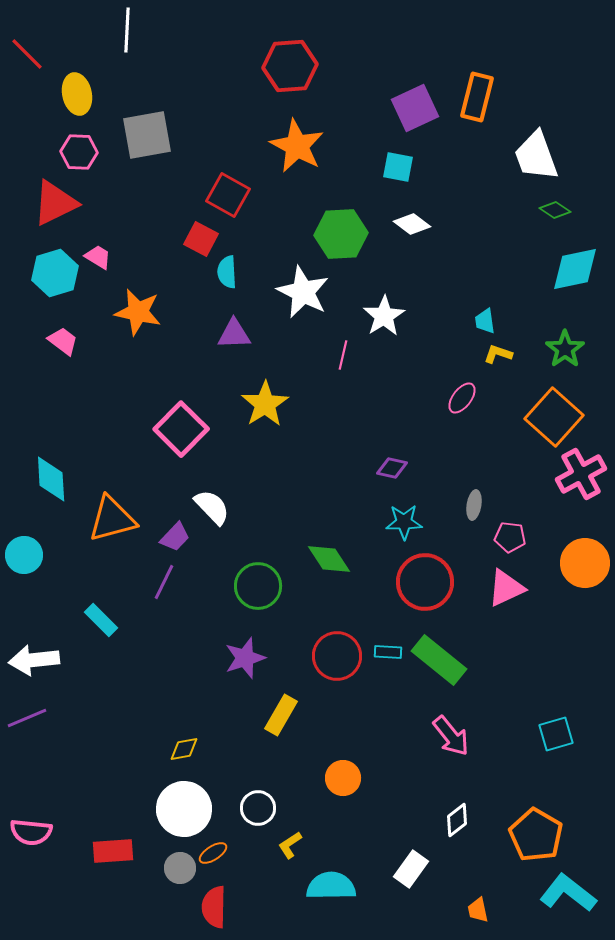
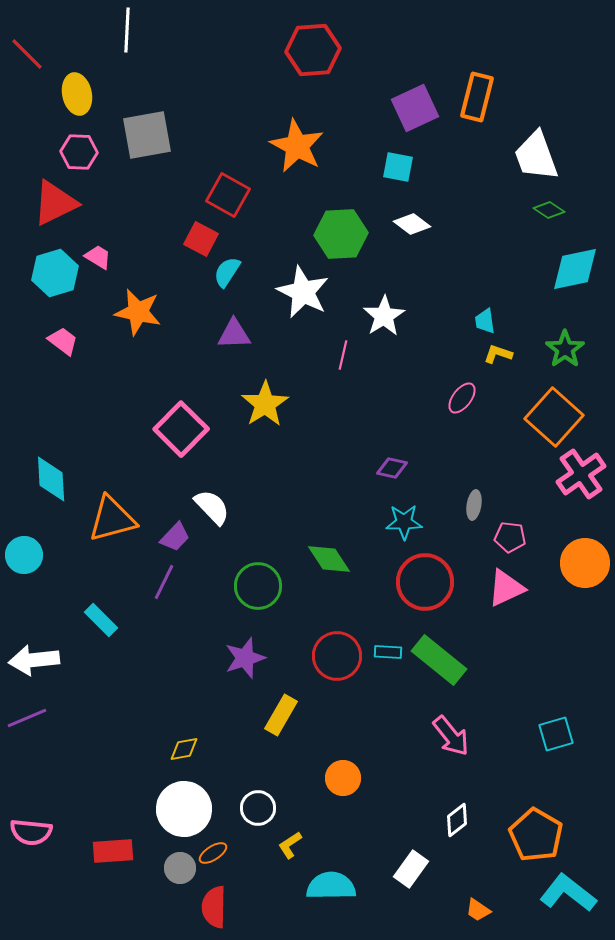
red hexagon at (290, 66): moved 23 px right, 16 px up
green diamond at (555, 210): moved 6 px left
cyan semicircle at (227, 272): rotated 36 degrees clockwise
pink cross at (581, 474): rotated 6 degrees counterclockwise
orange trapezoid at (478, 910): rotated 44 degrees counterclockwise
